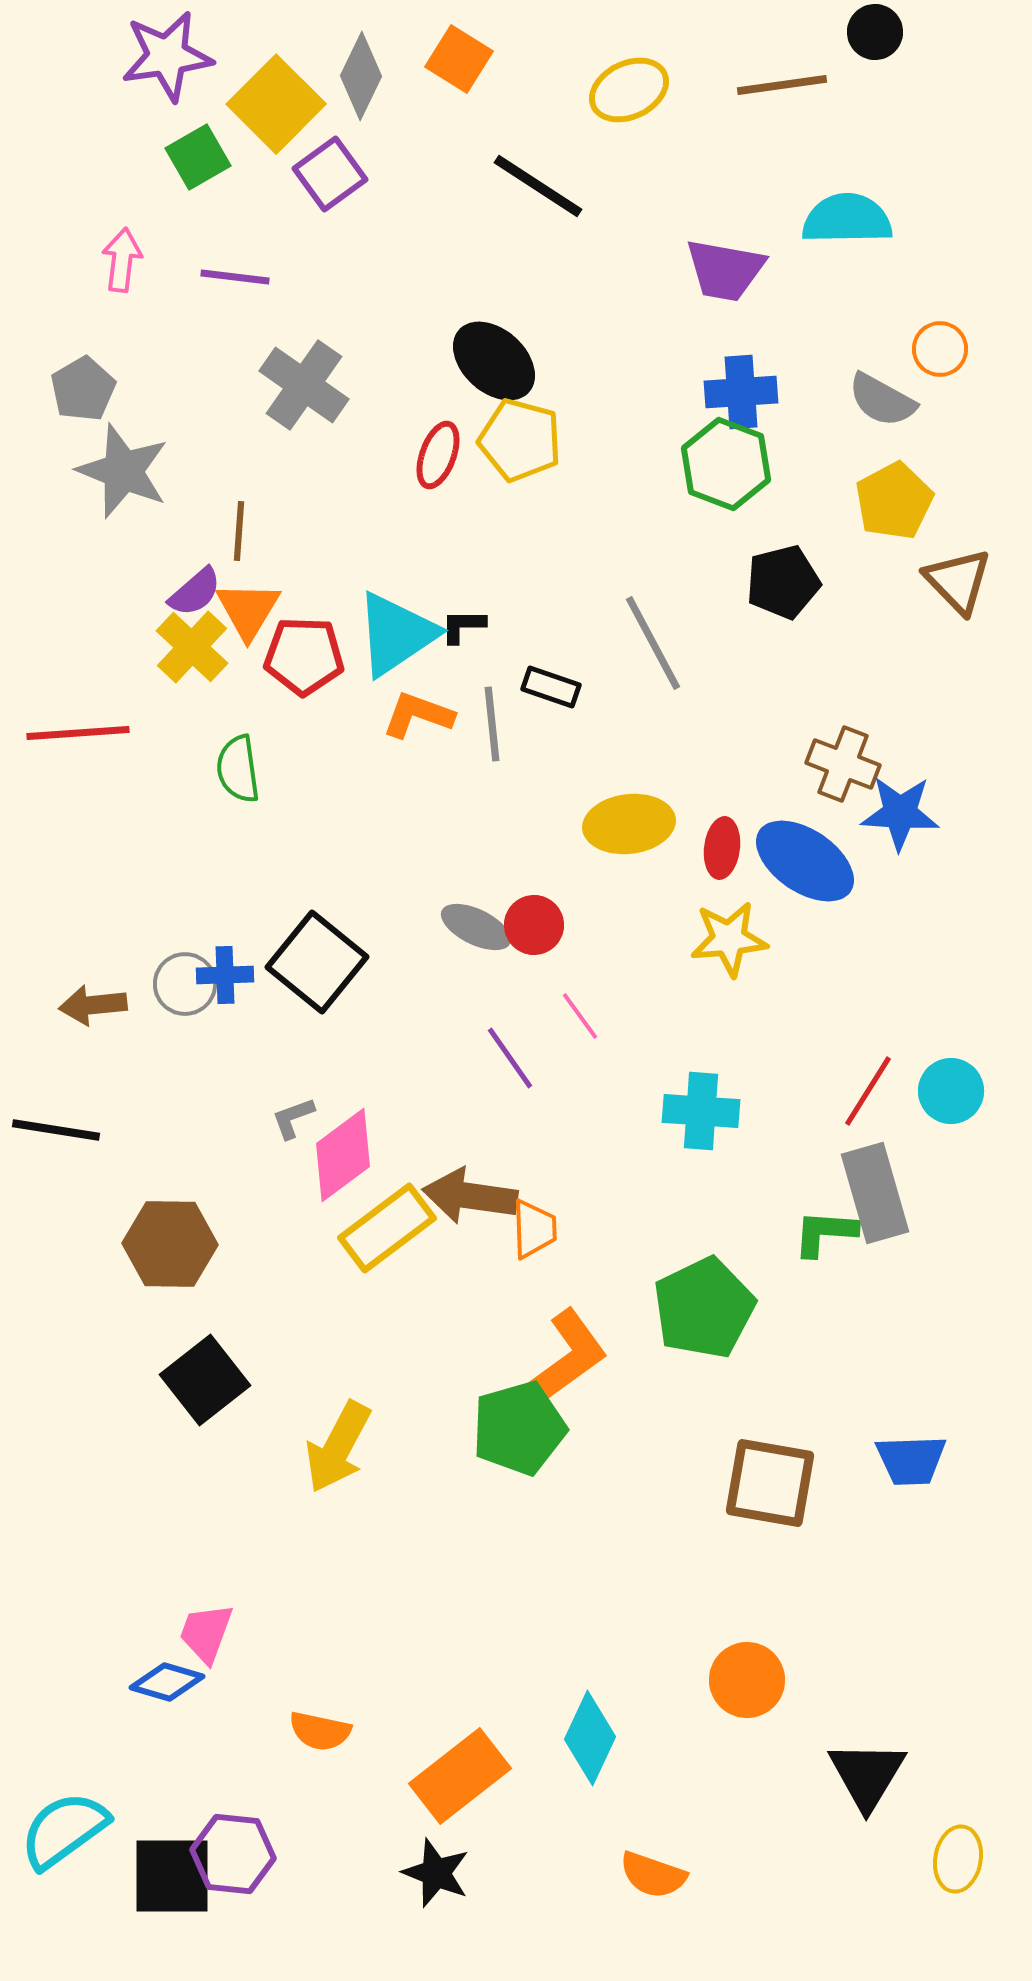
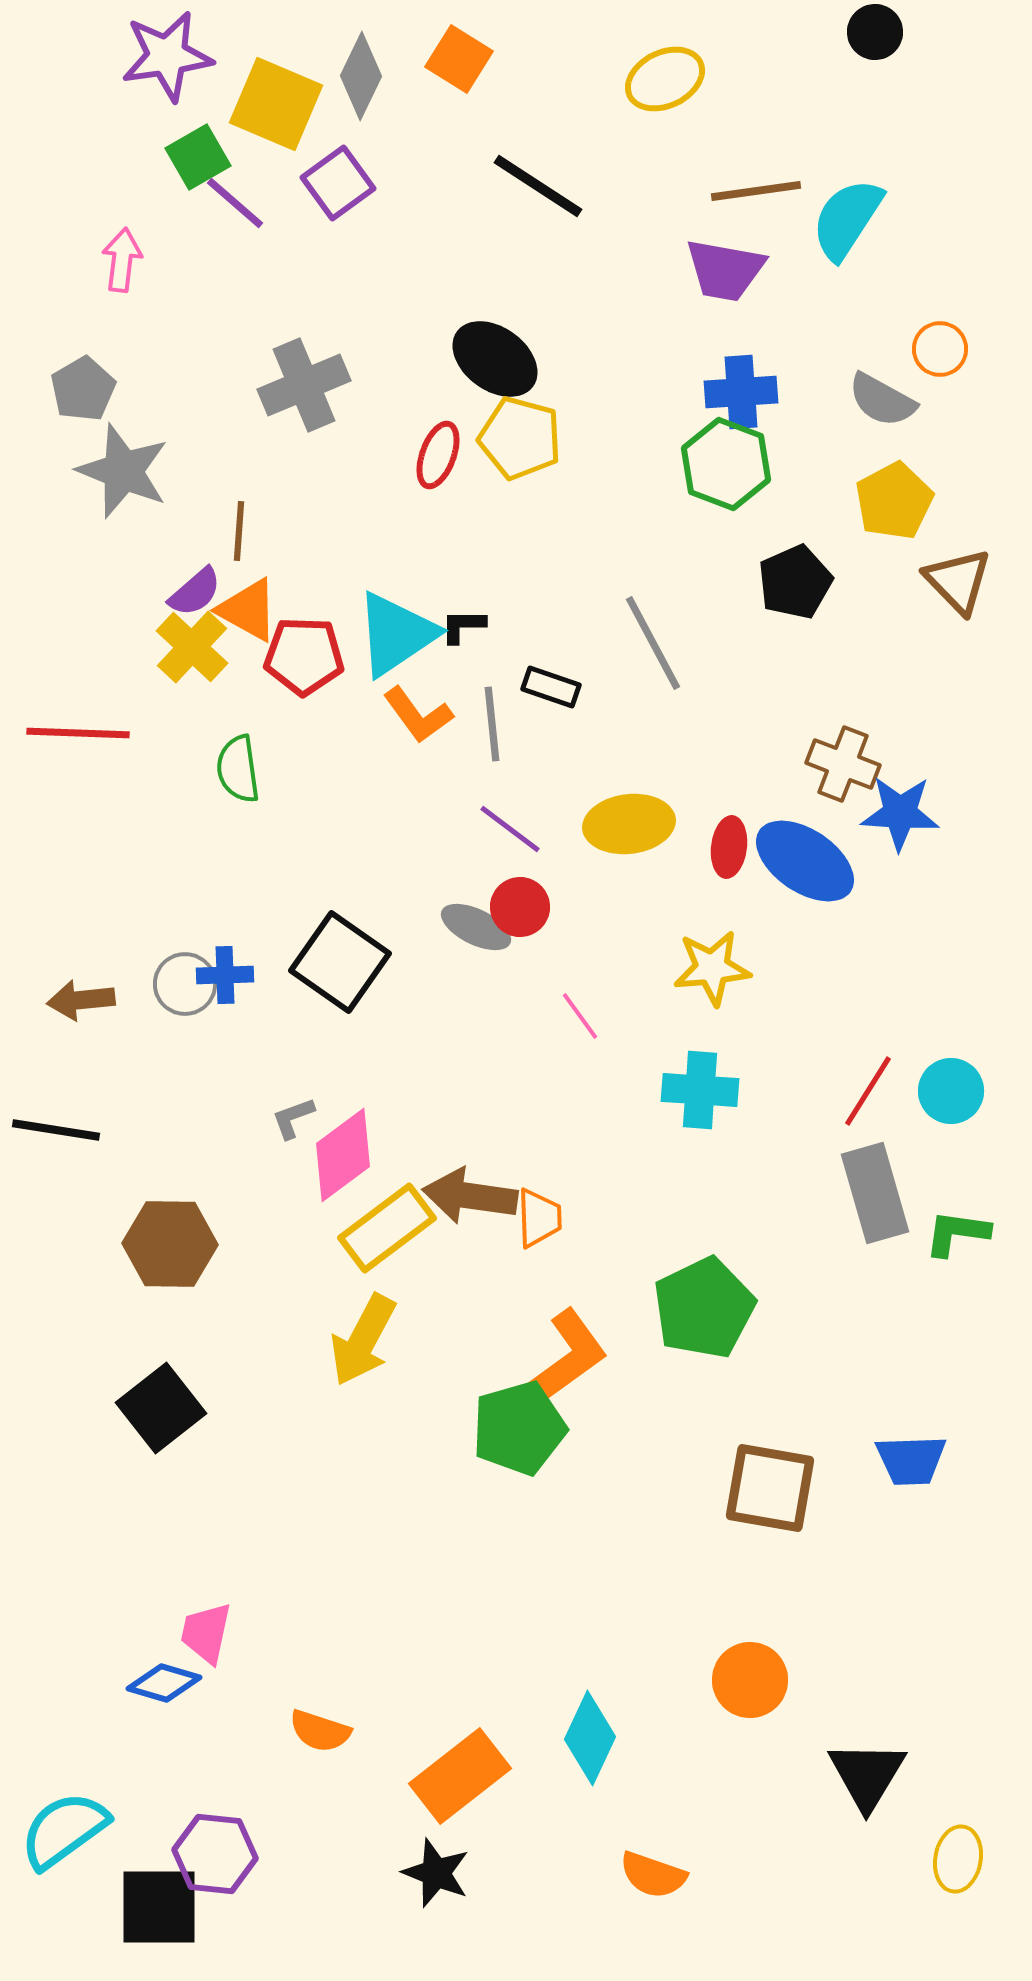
brown line at (782, 85): moved 26 px left, 106 px down
yellow ellipse at (629, 90): moved 36 px right, 11 px up
yellow square at (276, 104): rotated 22 degrees counterclockwise
purple square at (330, 174): moved 8 px right, 9 px down
cyan semicircle at (847, 219): rotated 56 degrees counterclockwise
purple line at (235, 277): moved 74 px up; rotated 34 degrees clockwise
black ellipse at (494, 361): moved 1 px right, 2 px up; rotated 6 degrees counterclockwise
gray cross at (304, 385): rotated 32 degrees clockwise
yellow pentagon at (520, 440): moved 2 px up
black pentagon at (783, 582): moved 12 px right; rotated 10 degrees counterclockwise
orange triangle at (248, 610): rotated 32 degrees counterclockwise
orange L-shape at (418, 715): rotated 146 degrees counterclockwise
red line at (78, 733): rotated 6 degrees clockwise
red ellipse at (722, 848): moved 7 px right, 1 px up
red circle at (534, 925): moved 14 px left, 18 px up
yellow star at (729, 939): moved 17 px left, 29 px down
black square at (317, 962): moved 23 px right; rotated 4 degrees counterclockwise
brown arrow at (93, 1005): moved 12 px left, 5 px up
purple line at (510, 1058): moved 229 px up; rotated 18 degrees counterclockwise
cyan cross at (701, 1111): moved 1 px left, 21 px up
orange trapezoid at (534, 1229): moved 5 px right, 11 px up
green L-shape at (825, 1233): moved 132 px right; rotated 4 degrees clockwise
black square at (205, 1380): moved 44 px left, 28 px down
yellow arrow at (338, 1447): moved 25 px right, 107 px up
brown square at (770, 1483): moved 5 px down
pink trapezoid at (206, 1633): rotated 8 degrees counterclockwise
orange circle at (747, 1680): moved 3 px right
blue diamond at (167, 1682): moved 3 px left, 1 px down
orange semicircle at (320, 1731): rotated 6 degrees clockwise
purple hexagon at (233, 1854): moved 18 px left
black square at (172, 1876): moved 13 px left, 31 px down
